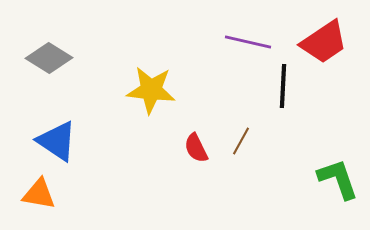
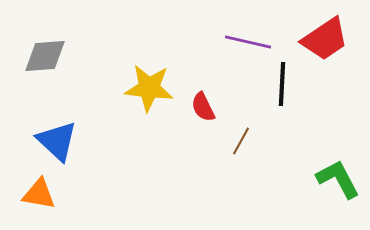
red trapezoid: moved 1 px right, 3 px up
gray diamond: moved 4 px left, 2 px up; rotated 36 degrees counterclockwise
black line: moved 1 px left, 2 px up
yellow star: moved 2 px left, 2 px up
blue triangle: rotated 9 degrees clockwise
red semicircle: moved 7 px right, 41 px up
green L-shape: rotated 9 degrees counterclockwise
